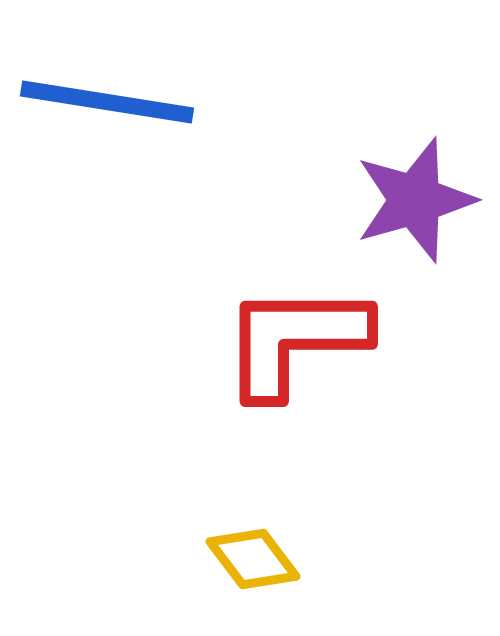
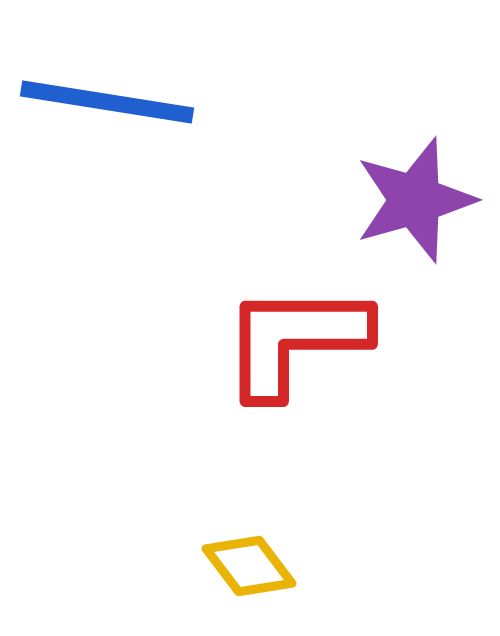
yellow diamond: moved 4 px left, 7 px down
